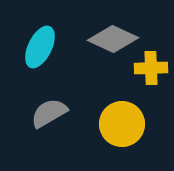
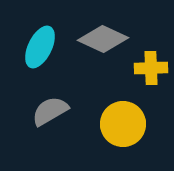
gray diamond: moved 10 px left
gray semicircle: moved 1 px right, 2 px up
yellow circle: moved 1 px right
